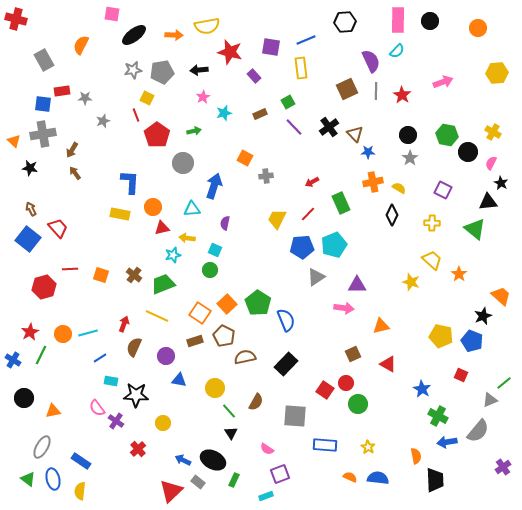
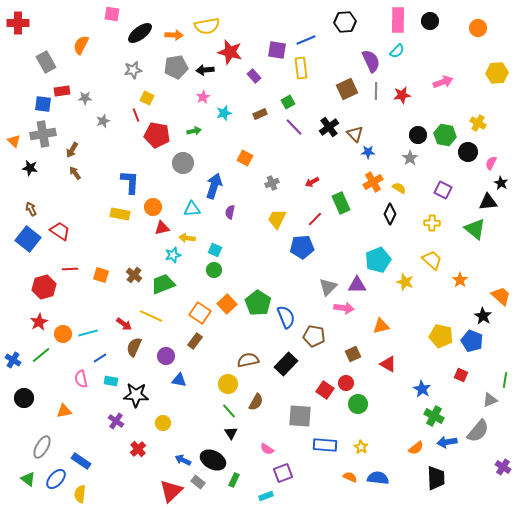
red cross at (16, 19): moved 2 px right, 4 px down; rotated 15 degrees counterclockwise
black ellipse at (134, 35): moved 6 px right, 2 px up
purple square at (271, 47): moved 6 px right, 3 px down
gray rectangle at (44, 60): moved 2 px right, 2 px down
black arrow at (199, 70): moved 6 px right
gray pentagon at (162, 72): moved 14 px right, 5 px up
red star at (402, 95): rotated 30 degrees clockwise
yellow cross at (493, 132): moved 15 px left, 9 px up
red pentagon at (157, 135): rotated 25 degrees counterclockwise
black circle at (408, 135): moved 10 px right
green hexagon at (447, 135): moved 2 px left
gray cross at (266, 176): moved 6 px right, 7 px down; rotated 16 degrees counterclockwise
orange cross at (373, 182): rotated 18 degrees counterclockwise
red line at (308, 214): moved 7 px right, 5 px down
black diamond at (392, 215): moved 2 px left, 1 px up
purple semicircle at (225, 223): moved 5 px right, 11 px up
red trapezoid at (58, 228): moved 2 px right, 3 px down; rotated 15 degrees counterclockwise
cyan pentagon at (334, 245): moved 44 px right, 15 px down
green circle at (210, 270): moved 4 px right
orange star at (459, 274): moved 1 px right, 6 px down
gray triangle at (316, 277): moved 12 px right, 10 px down; rotated 12 degrees counterclockwise
yellow star at (411, 282): moved 6 px left
yellow line at (157, 316): moved 6 px left
black star at (483, 316): rotated 18 degrees counterclockwise
blue semicircle at (286, 320): moved 3 px up
red arrow at (124, 324): rotated 105 degrees clockwise
red star at (30, 332): moved 9 px right, 10 px up
brown pentagon at (224, 336): moved 90 px right; rotated 15 degrees counterclockwise
brown rectangle at (195, 341): rotated 35 degrees counterclockwise
green line at (41, 355): rotated 24 degrees clockwise
brown semicircle at (245, 357): moved 3 px right, 3 px down
green line at (504, 383): moved 1 px right, 3 px up; rotated 42 degrees counterclockwise
yellow circle at (215, 388): moved 13 px right, 4 px up
pink semicircle at (97, 408): moved 16 px left, 29 px up; rotated 24 degrees clockwise
orange triangle at (53, 411): moved 11 px right
gray square at (295, 416): moved 5 px right
green cross at (438, 416): moved 4 px left
yellow star at (368, 447): moved 7 px left
orange semicircle at (416, 456): moved 8 px up; rotated 63 degrees clockwise
purple cross at (503, 467): rotated 21 degrees counterclockwise
purple square at (280, 474): moved 3 px right, 1 px up
blue ellipse at (53, 479): moved 3 px right; rotated 55 degrees clockwise
black trapezoid at (435, 480): moved 1 px right, 2 px up
yellow semicircle at (80, 491): moved 3 px down
